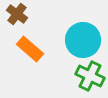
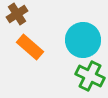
brown cross: rotated 20 degrees clockwise
orange rectangle: moved 2 px up
